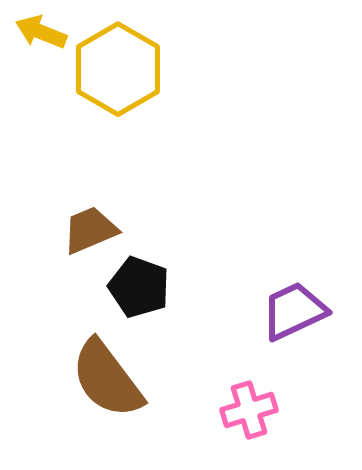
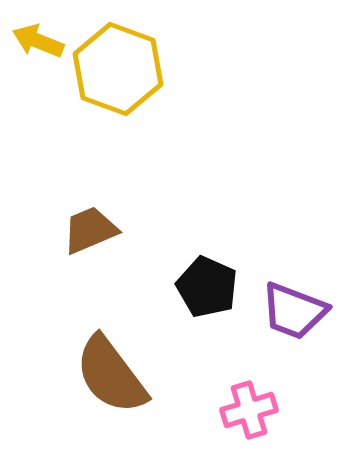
yellow arrow: moved 3 px left, 9 px down
yellow hexagon: rotated 10 degrees counterclockwise
black pentagon: moved 68 px right; rotated 4 degrees clockwise
purple trapezoid: rotated 134 degrees counterclockwise
brown semicircle: moved 4 px right, 4 px up
